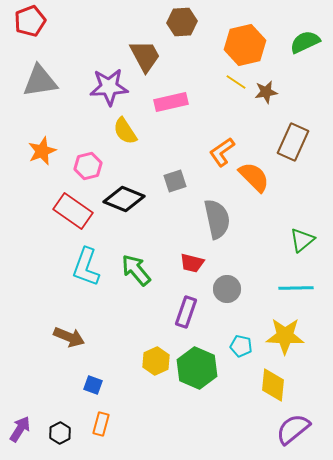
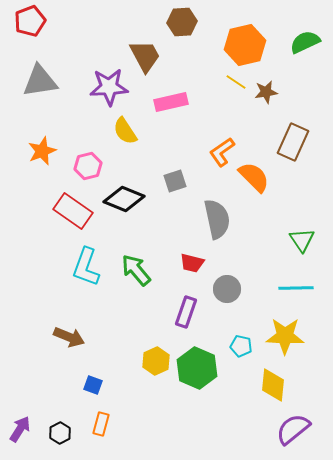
green triangle: rotated 24 degrees counterclockwise
